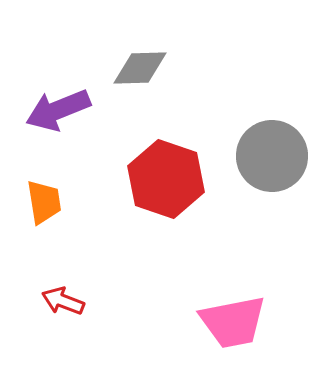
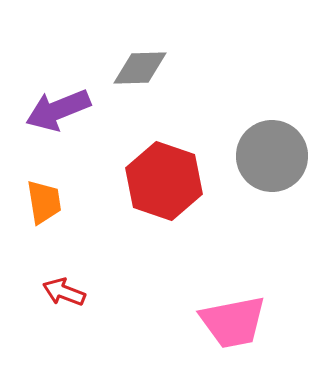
red hexagon: moved 2 px left, 2 px down
red arrow: moved 1 px right, 9 px up
